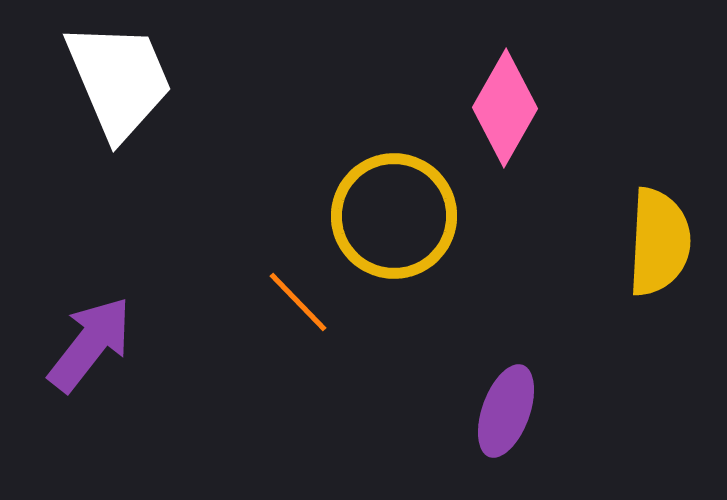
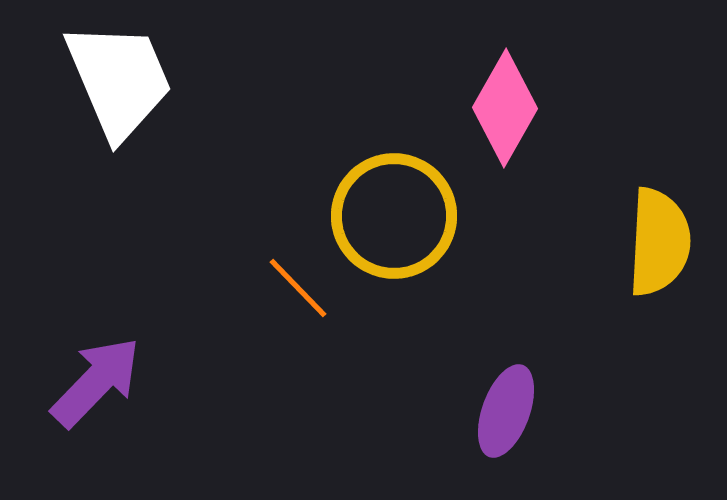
orange line: moved 14 px up
purple arrow: moved 6 px right, 38 px down; rotated 6 degrees clockwise
